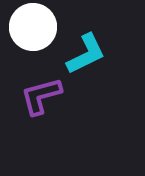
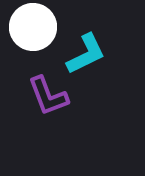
purple L-shape: moved 7 px right; rotated 96 degrees counterclockwise
